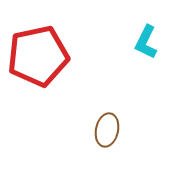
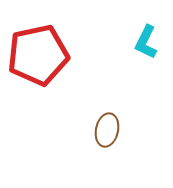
red pentagon: moved 1 px up
